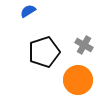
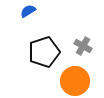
gray cross: moved 1 px left, 1 px down
orange circle: moved 3 px left, 1 px down
